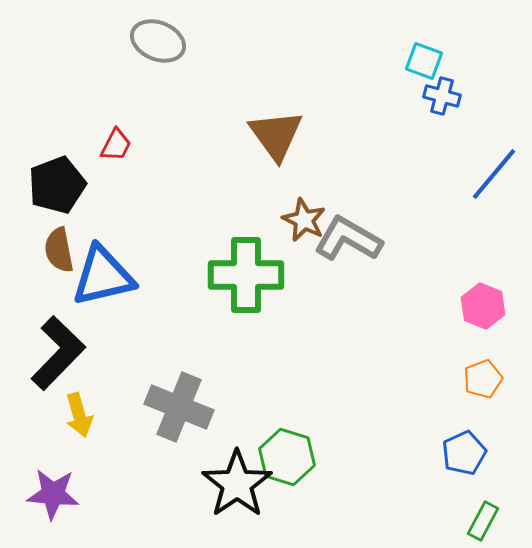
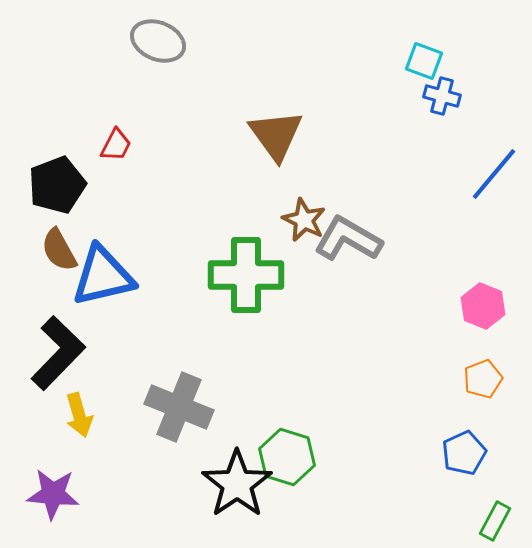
brown semicircle: rotated 18 degrees counterclockwise
green rectangle: moved 12 px right
